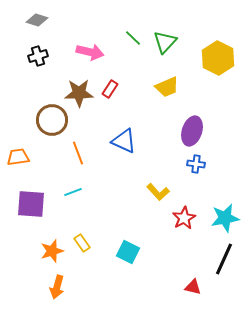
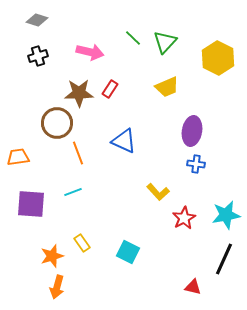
brown circle: moved 5 px right, 3 px down
purple ellipse: rotated 8 degrees counterclockwise
cyan star: moved 1 px right, 3 px up
orange star: moved 5 px down
